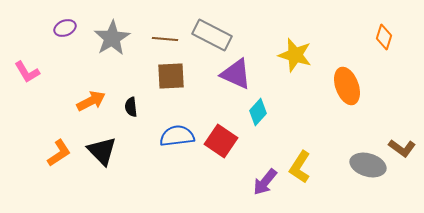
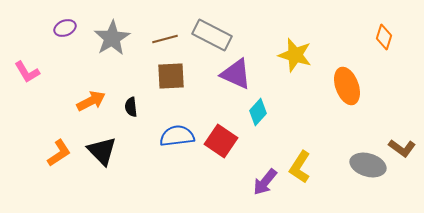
brown line: rotated 20 degrees counterclockwise
